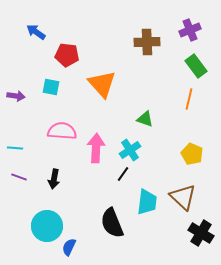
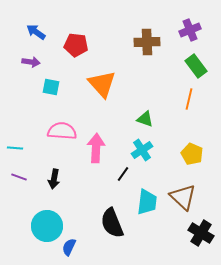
red pentagon: moved 9 px right, 10 px up
purple arrow: moved 15 px right, 34 px up
cyan cross: moved 12 px right
